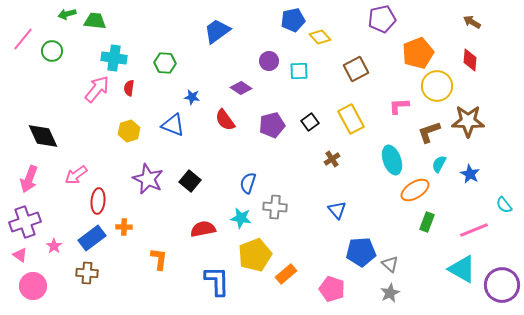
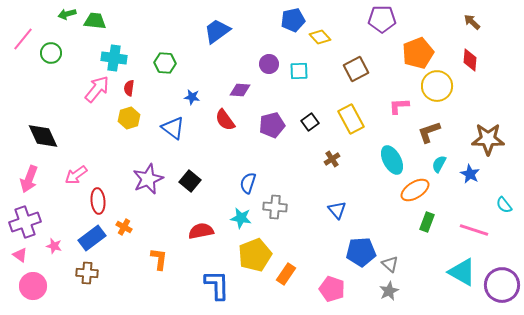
purple pentagon at (382, 19): rotated 12 degrees clockwise
brown arrow at (472, 22): rotated 12 degrees clockwise
green circle at (52, 51): moved 1 px left, 2 px down
purple circle at (269, 61): moved 3 px down
purple diamond at (241, 88): moved 1 px left, 2 px down; rotated 30 degrees counterclockwise
brown star at (468, 121): moved 20 px right, 18 px down
blue triangle at (173, 125): moved 3 px down; rotated 15 degrees clockwise
yellow hexagon at (129, 131): moved 13 px up
cyan ellipse at (392, 160): rotated 8 degrees counterclockwise
purple star at (148, 179): rotated 24 degrees clockwise
red ellipse at (98, 201): rotated 10 degrees counterclockwise
orange cross at (124, 227): rotated 28 degrees clockwise
red semicircle at (203, 229): moved 2 px left, 2 px down
pink line at (474, 230): rotated 40 degrees clockwise
pink star at (54, 246): rotated 21 degrees counterclockwise
cyan triangle at (462, 269): moved 3 px down
orange rectangle at (286, 274): rotated 15 degrees counterclockwise
blue L-shape at (217, 281): moved 4 px down
gray star at (390, 293): moved 1 px left, 2 px up
